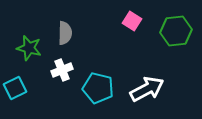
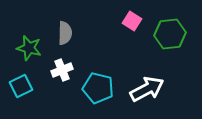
green hexagon: moved 6 px left, 3 px down
cyan square: moved 6 px right, 2 px up
